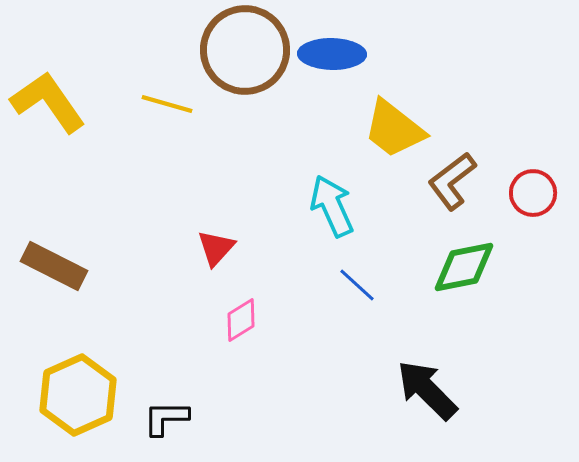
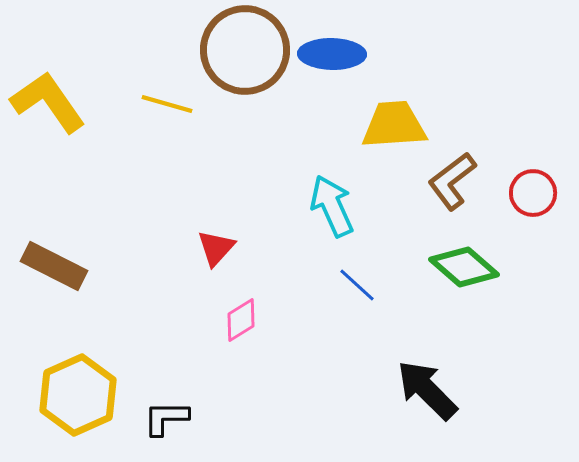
yellow trapezoid: moved 4 px up; rotated 138 degrees clockwise
green diamond: rotated 52 degrees clockwise
